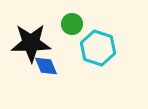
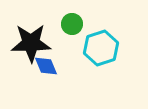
cyan hexagon: moved 3 px right; rotated 24 degrees clockwise
